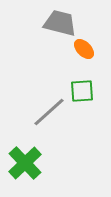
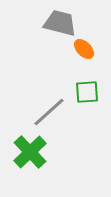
green square: moved 5 px right, 1 px down
green cross: moved 5 px right, 11 px up
